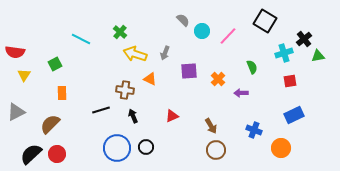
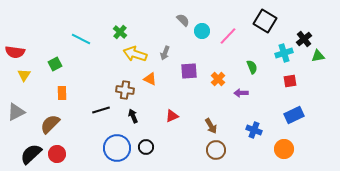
orange circle: moved 3 px right, 1 px down
